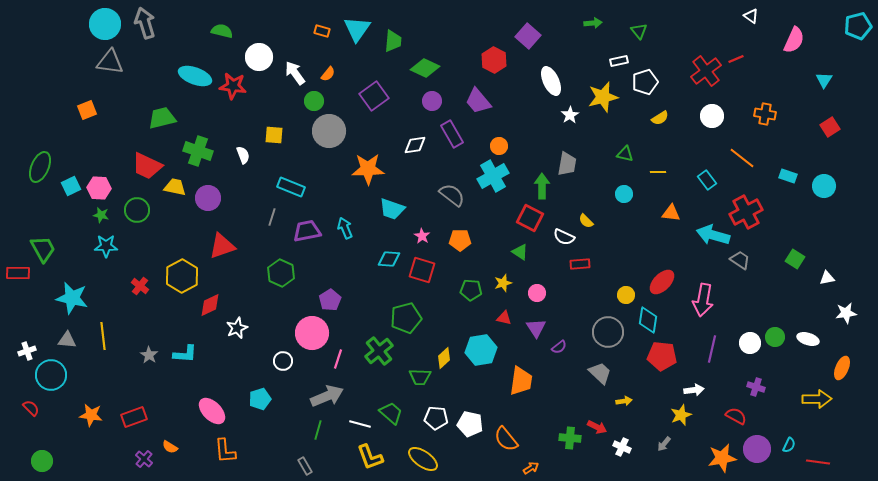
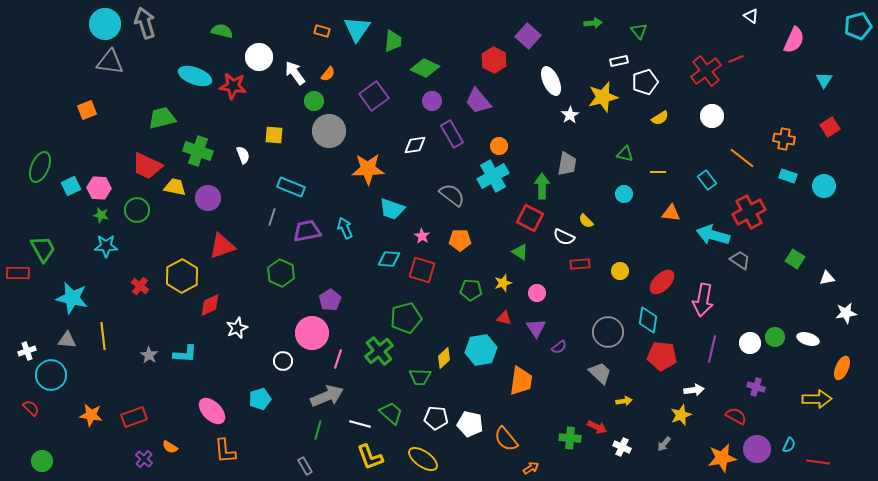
orange cross at (765, 114): moved 19 px right, 25 px down
red cross at (746, 212): moved 3 px right
yellow circle at (626, 295): moved 6 px left, 24 px up
